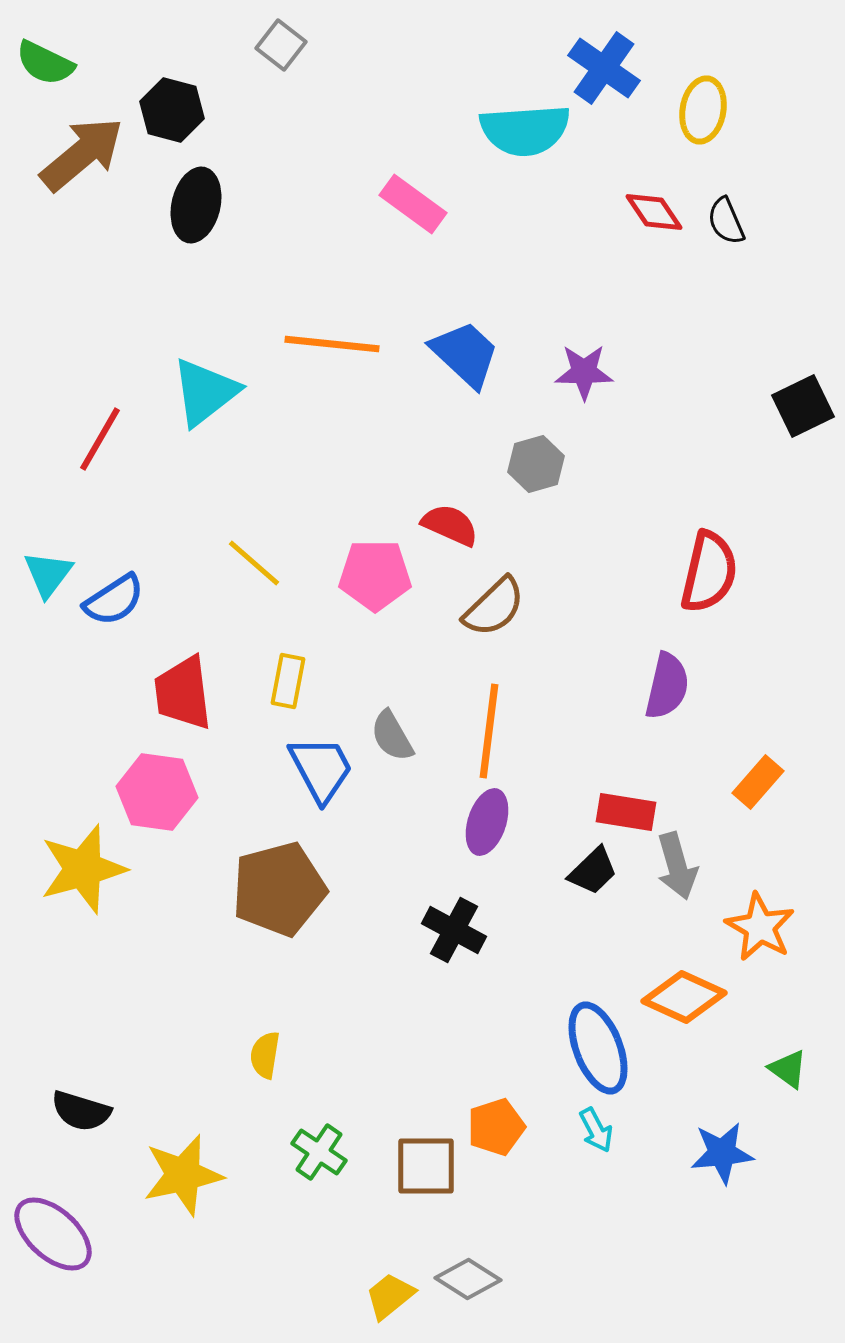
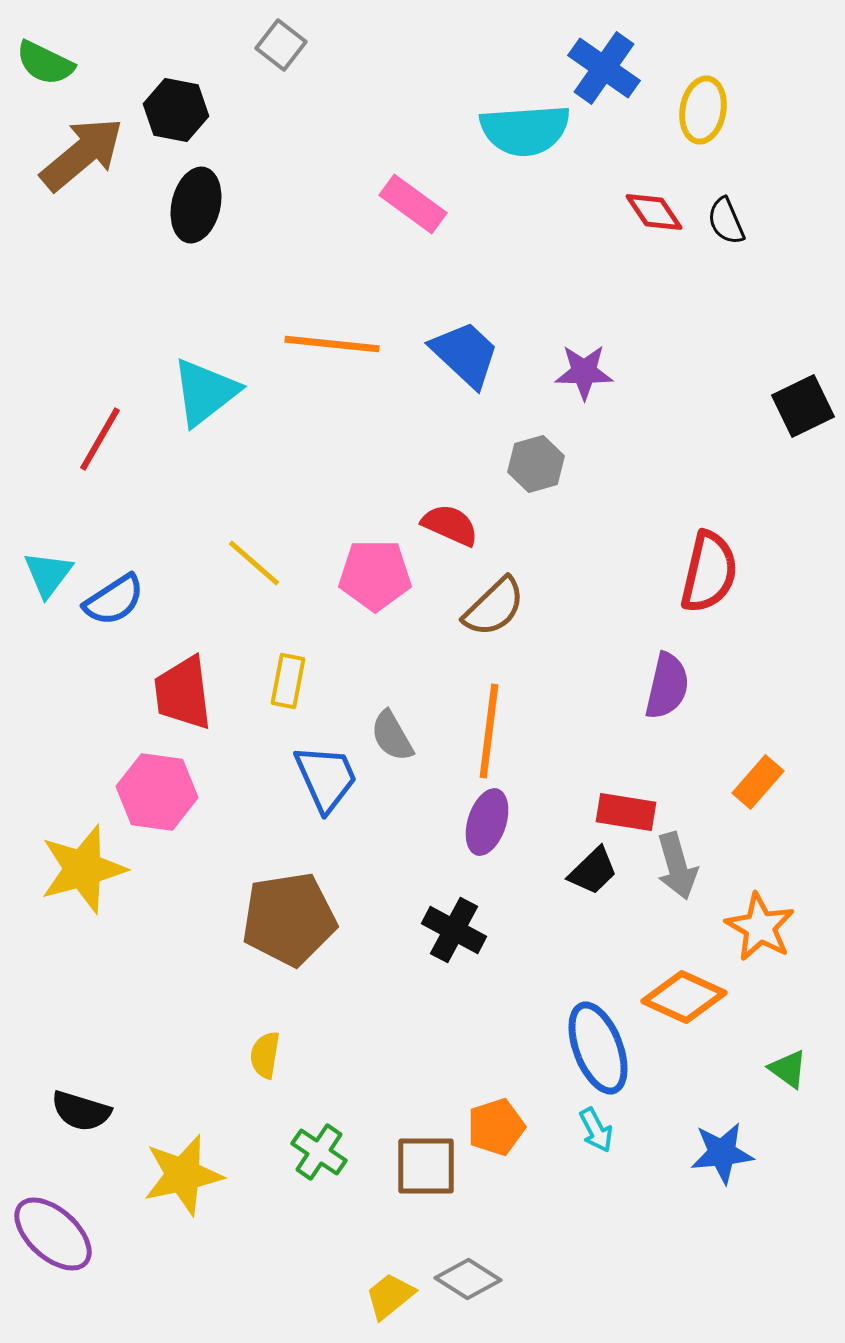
black hexagon at (172, 110): moved 4 px right; rotated 4 degrees counterclockwise
blue trapezoid at (321, 769): moved 5 px right, 9 px down; rotated 4 degrees clockwise
brown pentagon at (279, 889): moved 10 px right, 30 px down; rotated 6 degrees clockwise
